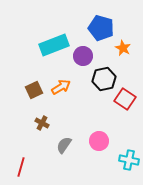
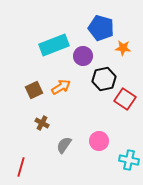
orange star: rotated 21 degrees counterclockwise
